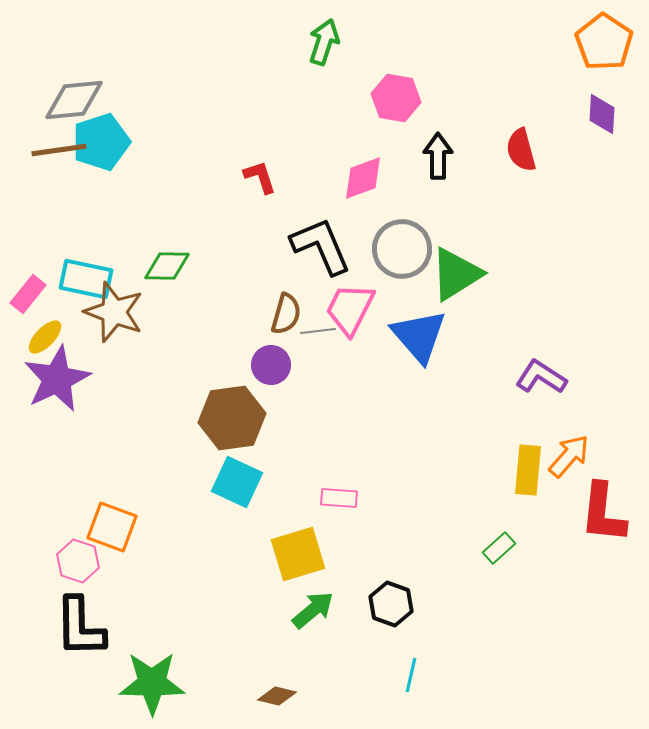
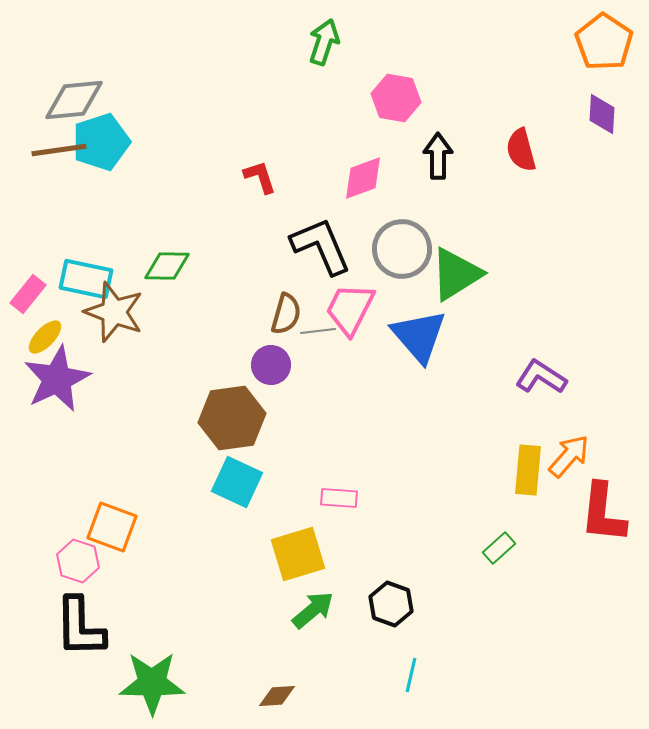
brown diamond at (277, 696): rotated 18 degrees counterclockwise
